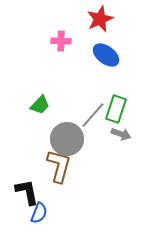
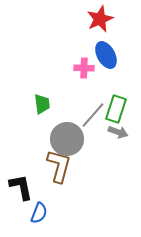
pink cross: moved 23 px right, 27 px down
blue ellipse: rotated 24 degrees clockwise
green trapezoid: moved 2 px right, 1 px up; rotated 50 degrees counterclockwise
gray arrow: moved 3 px left, 2 px up
black L-shape: moved 6 px left, 5 px up
